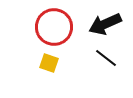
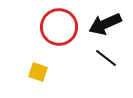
red circle: moved 5 px right
yellow square: moved 11 px left, 9 px down
